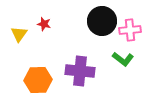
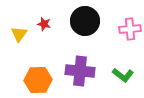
black circle: moved 17 px left
pink cross: moved 1 px up
green L-shape: moved 16 px down
